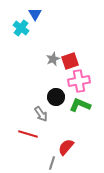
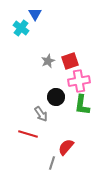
gray star: moved 5 px left, 2 px down
green L-shape: moved 2 px right; rotated 105 degrees counterclockwise
